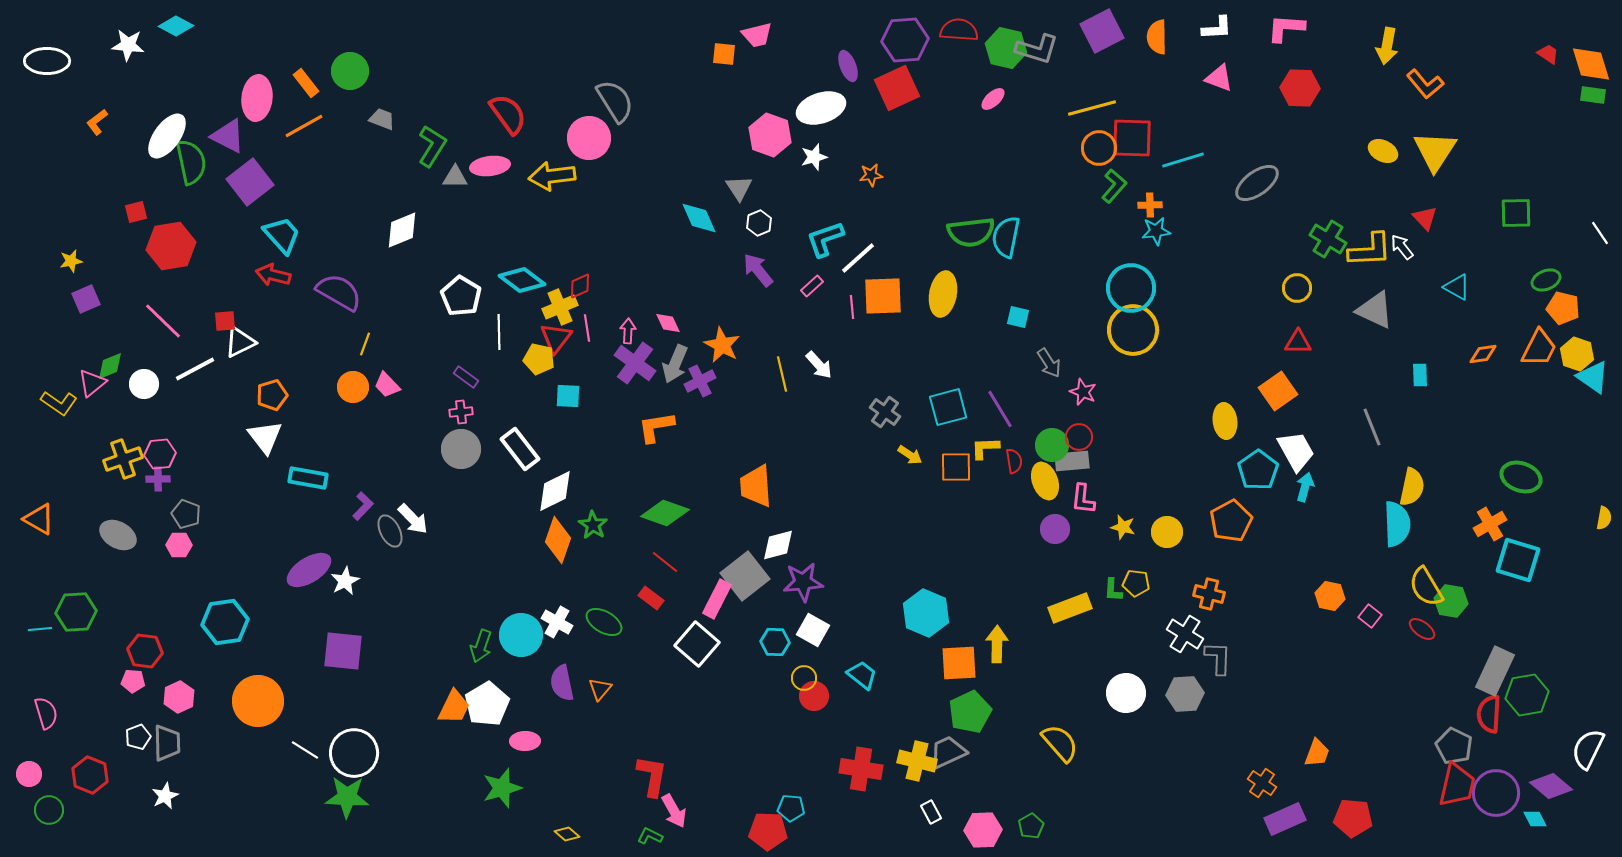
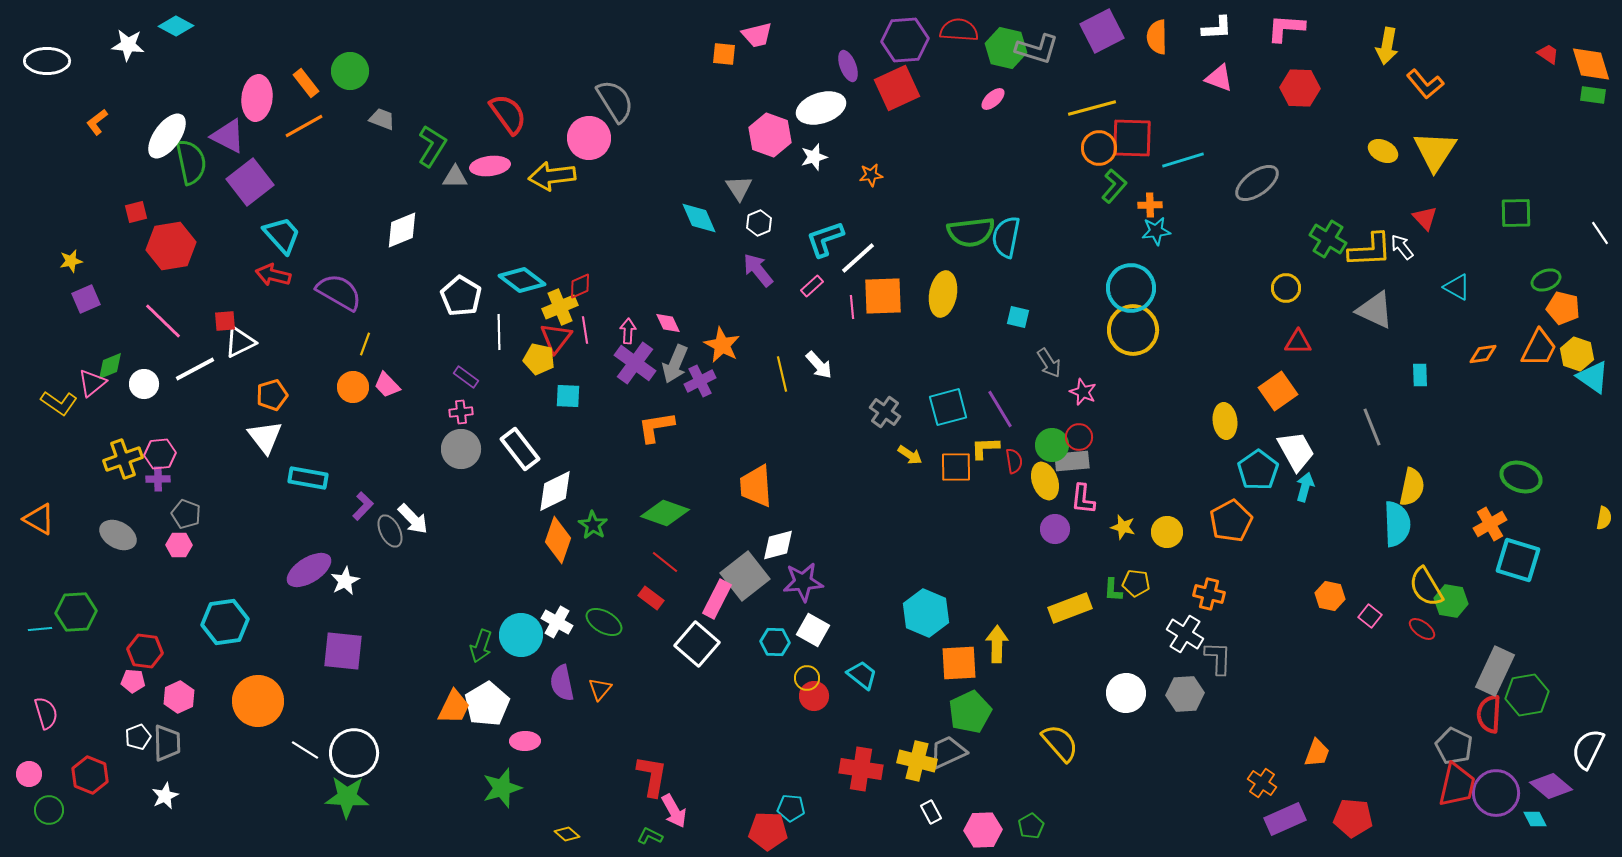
yellow circle at (1297, 288): moved 11 px left
pink line at (587, 328): moved 2 px left, 2 px down
yellow circle at (804, 678): moved 3 px right
